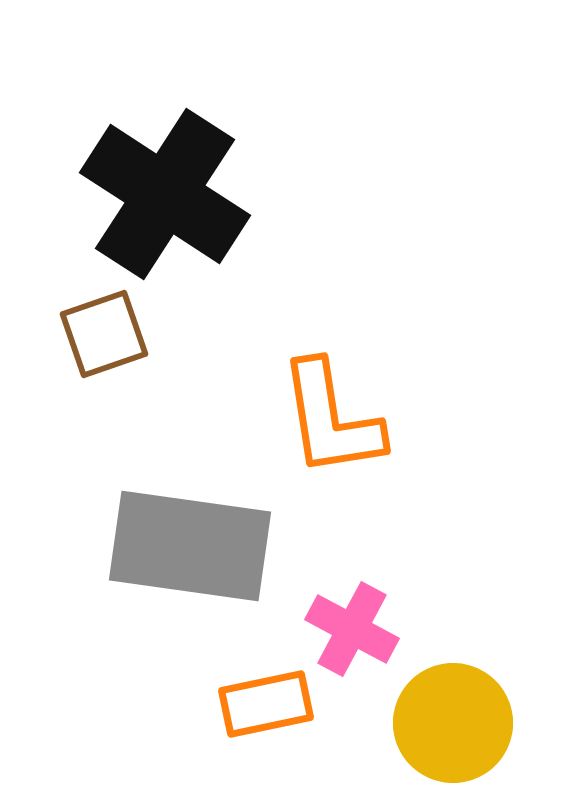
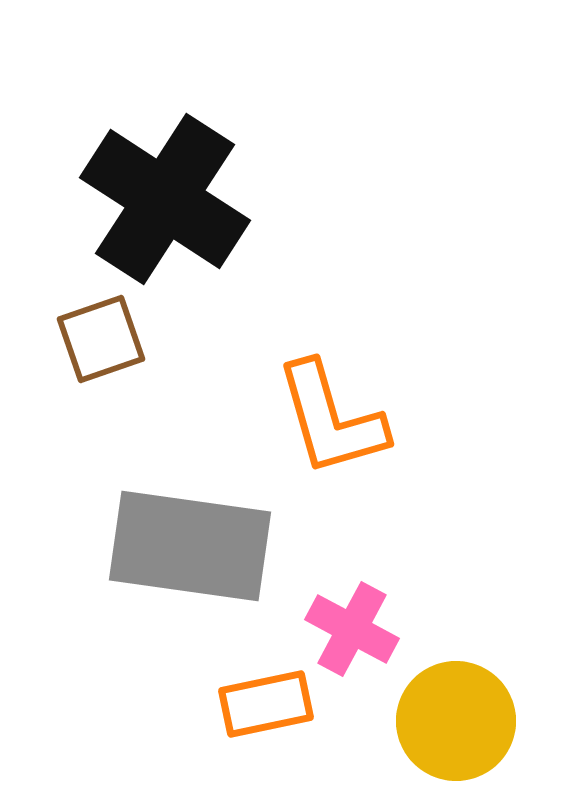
black cross: moved 5 px down
brown square: moved 3 px left, 5 px down
orange L-shape: rotated 7 degrees counterclockwise
yellow circle: moved 3 px right, 2 px up
